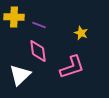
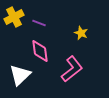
yellow cross: rotated 30 degrees counterclockwise
purple line: moved 2 px up
pink diamond: moved 2 px right
pink L-shape: moved 2 px down; rotated 20 degrees counterclockwise
